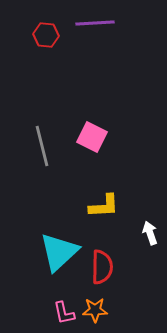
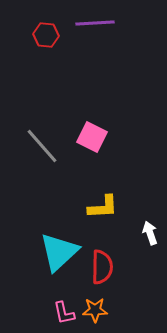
gray line: rotated 27 degrees counterclockwise
yellow L-shape: moved 1 px left, 1 px down
